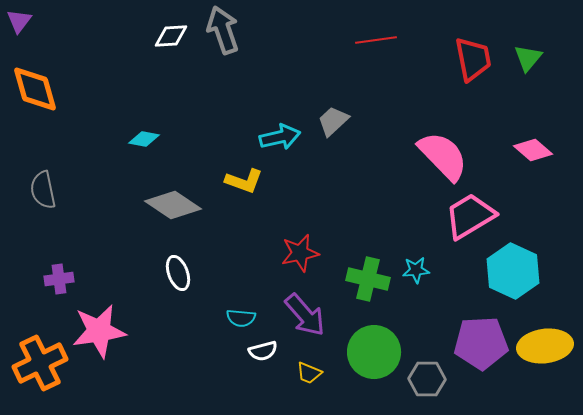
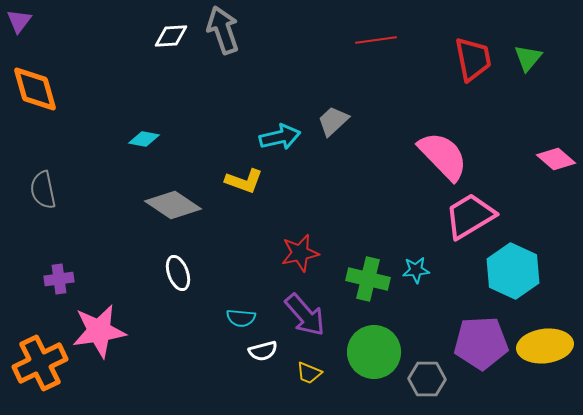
pink diamond: moved 23 px right, 9 px down
